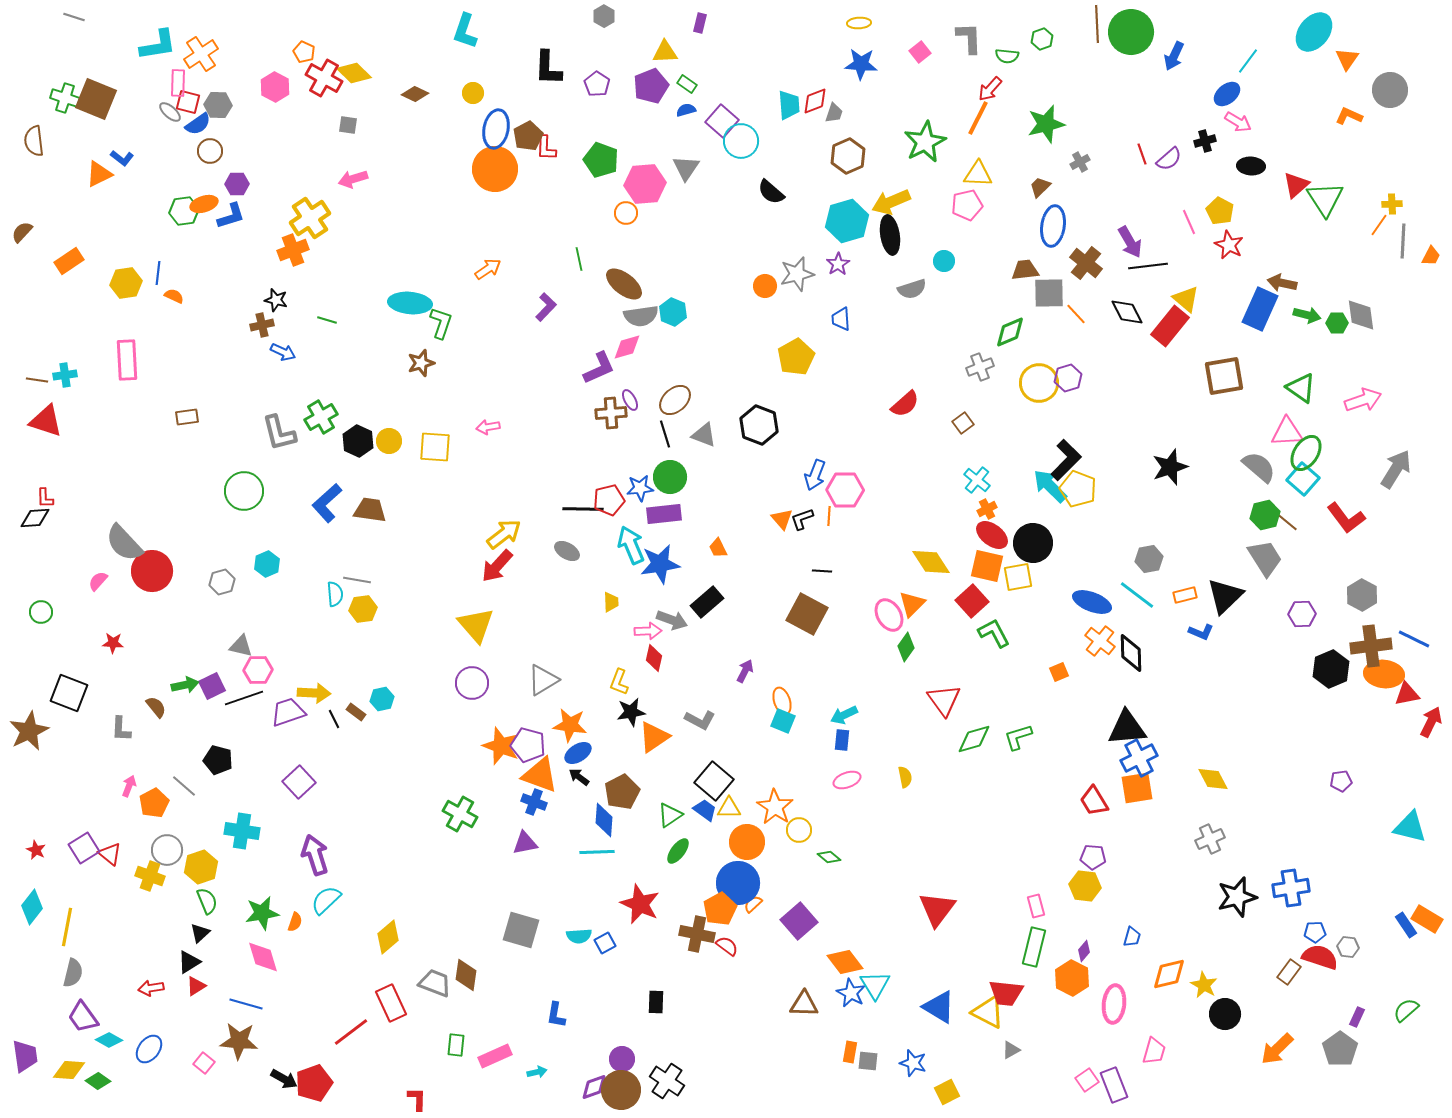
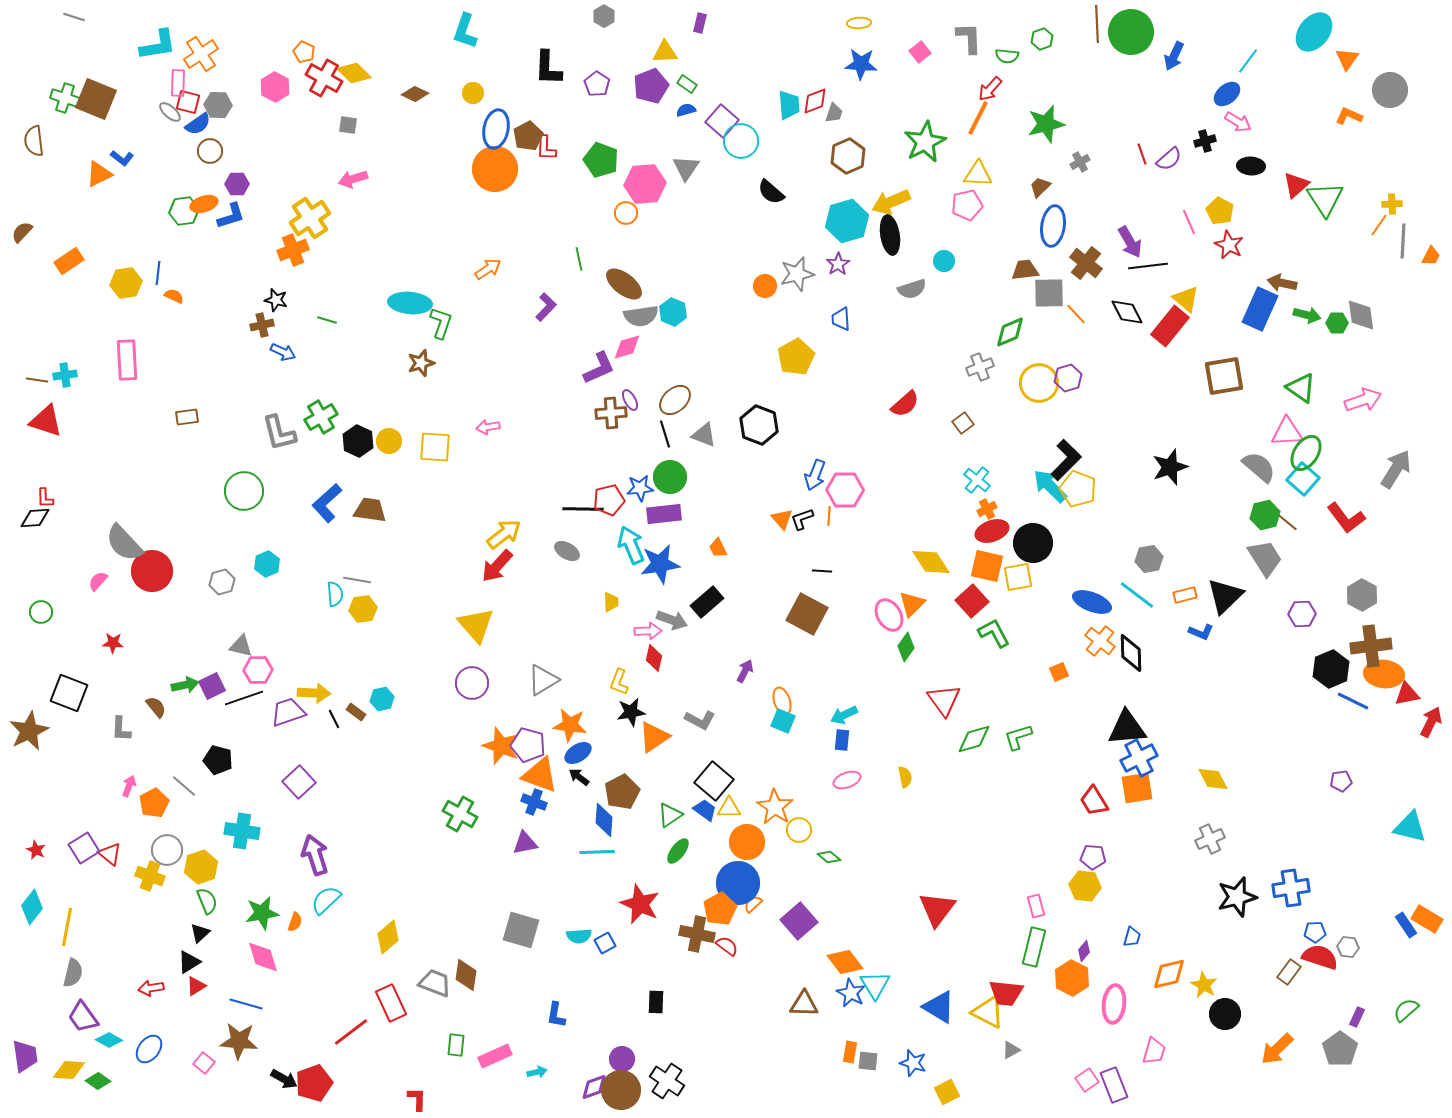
red ellipse at (992, 535): moved 4 px up; rotated 56 degrees counterclockwise
blue line at (1414, 639): moved 61 px left, 62 px down
